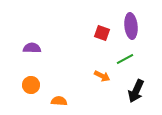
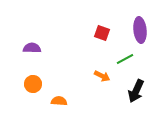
purple ellipse: moved 9 px right, 4 px down
orange circle: moved 2 px right, 1 px up
